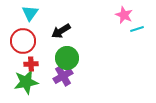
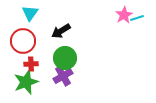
pink star: rotated 18 degrees clockwise
cyan line: moved 11 px up
green circle: moved 2 px left
green star: rotated 10 degrees counterclockwise
